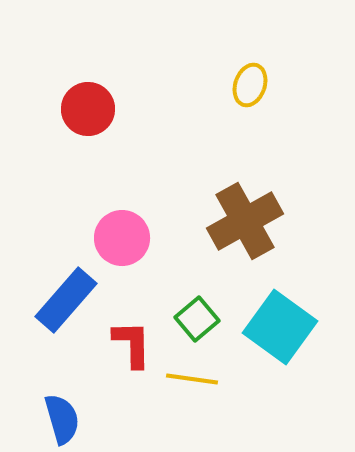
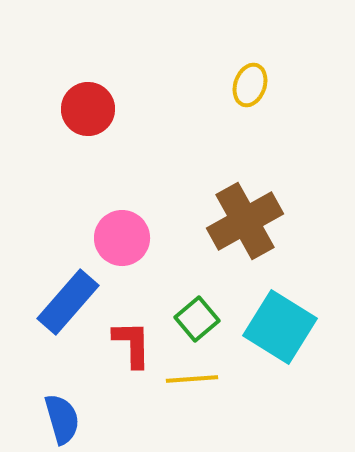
blue rectangle: moved 2 px right, 2 px down
cyan square: rotated 4 degrees counterclockwise
yellow line: rotated 12 degrees counterclockwise
